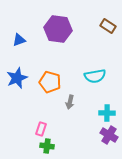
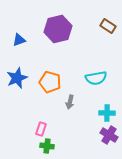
purple hexagon: rotated 20 degrees counterclockwise
cyan semicircle: moved 1 px right, 2 px down
